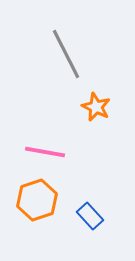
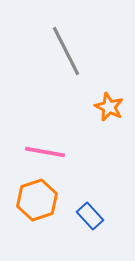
gray line: moved 3 px up
orange star: moved 13 px right
